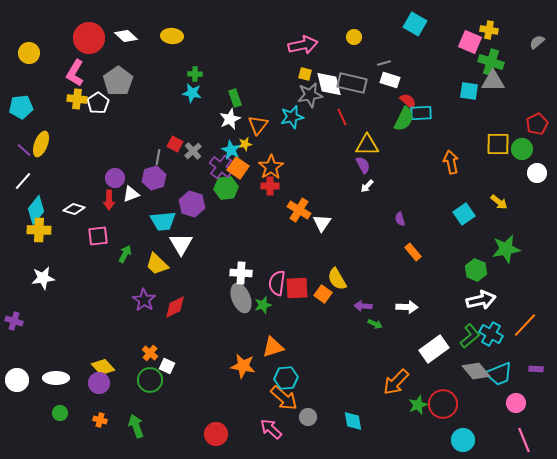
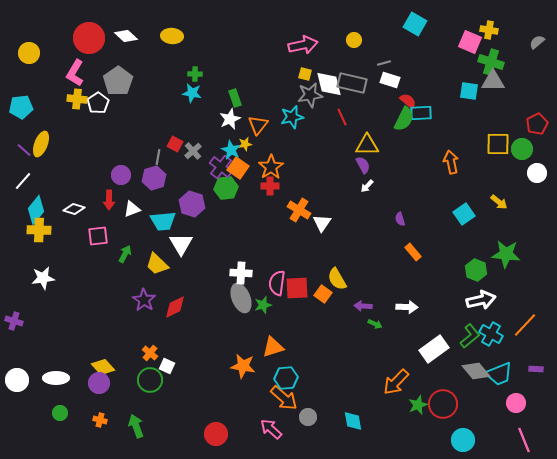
yellow circle at (354, 37): moved 3 px down
purple circle at (115, 178): moved 6 px right, 3 px up
white triangle at (131, 194): moved 1 px right, 15 px down
green star at (506, 249): moved 5 px down; rotated 16 degrees clockwise
